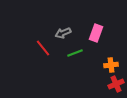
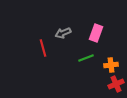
red line: rotated 24 degrees clockwise
green line: moved 11 px right, 5 px down
